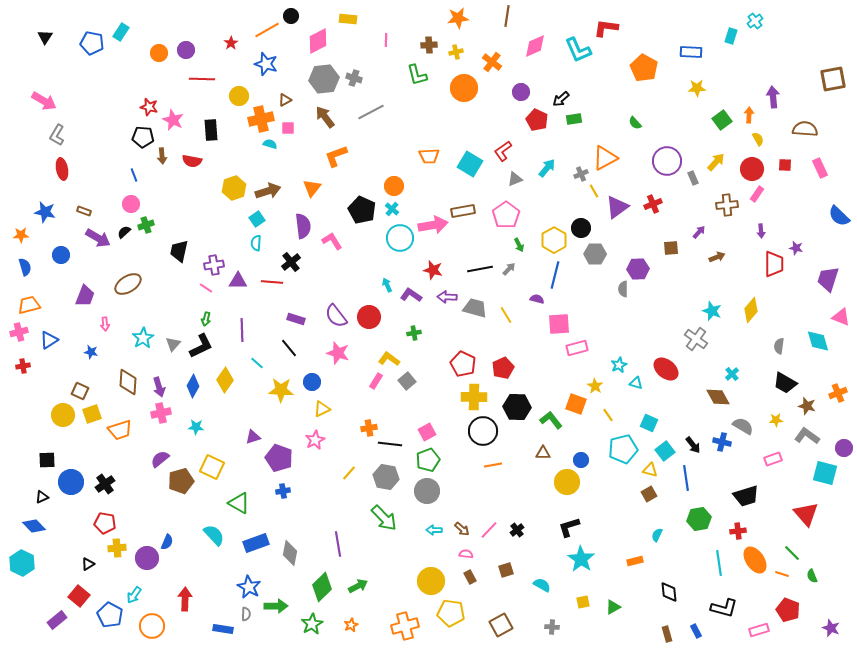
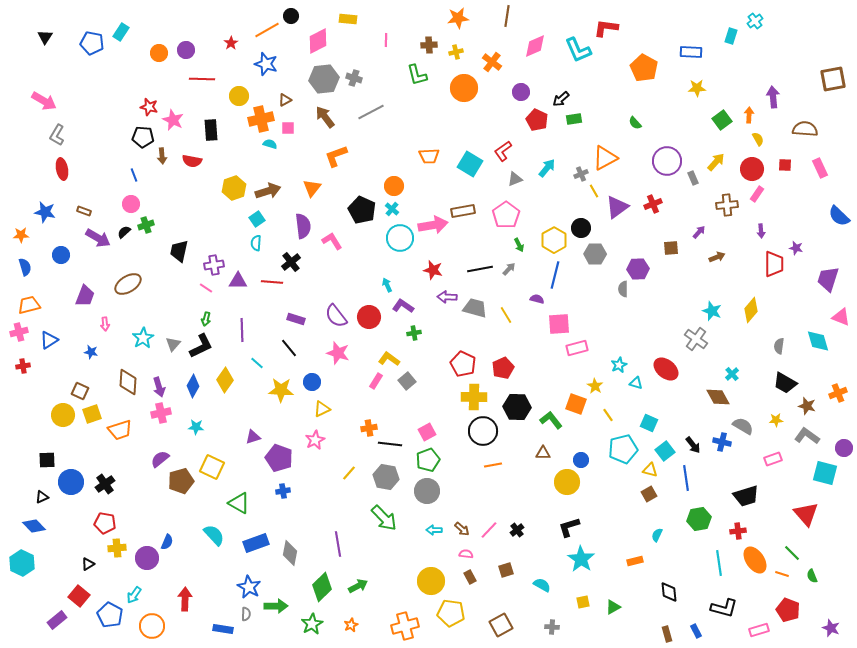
purple L-shape at (411, 295): moved 8 px left, 11 px down
